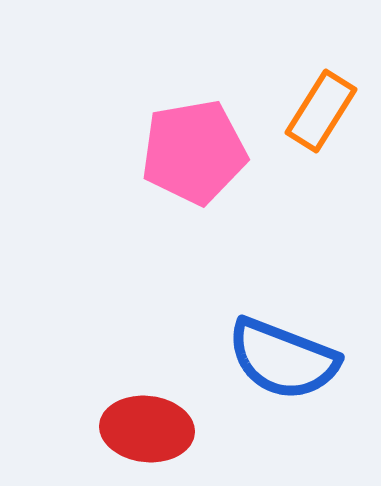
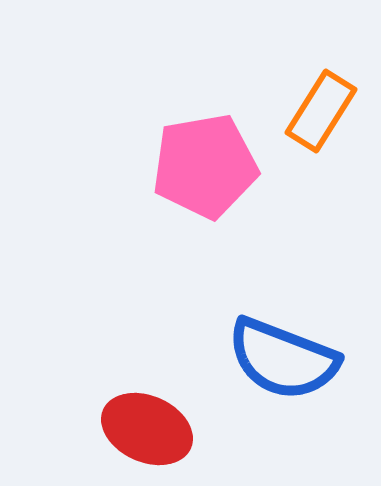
pink pentagon: moved 11 px right, 14 px down
red ellipse: rotated 18 degrees clockwise
